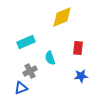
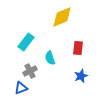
cyan rectangle: rotated 30 degrees counterclockwise
blue star: rotated 16 degrees counterclockwise
